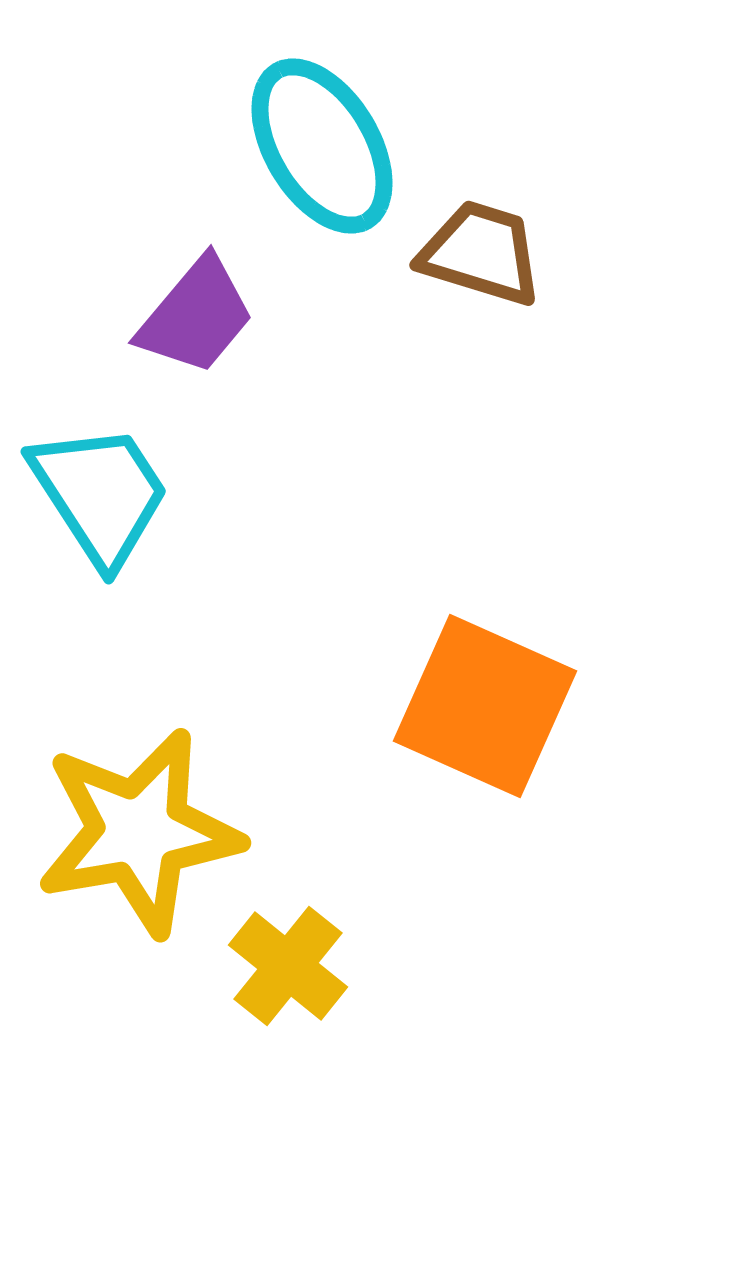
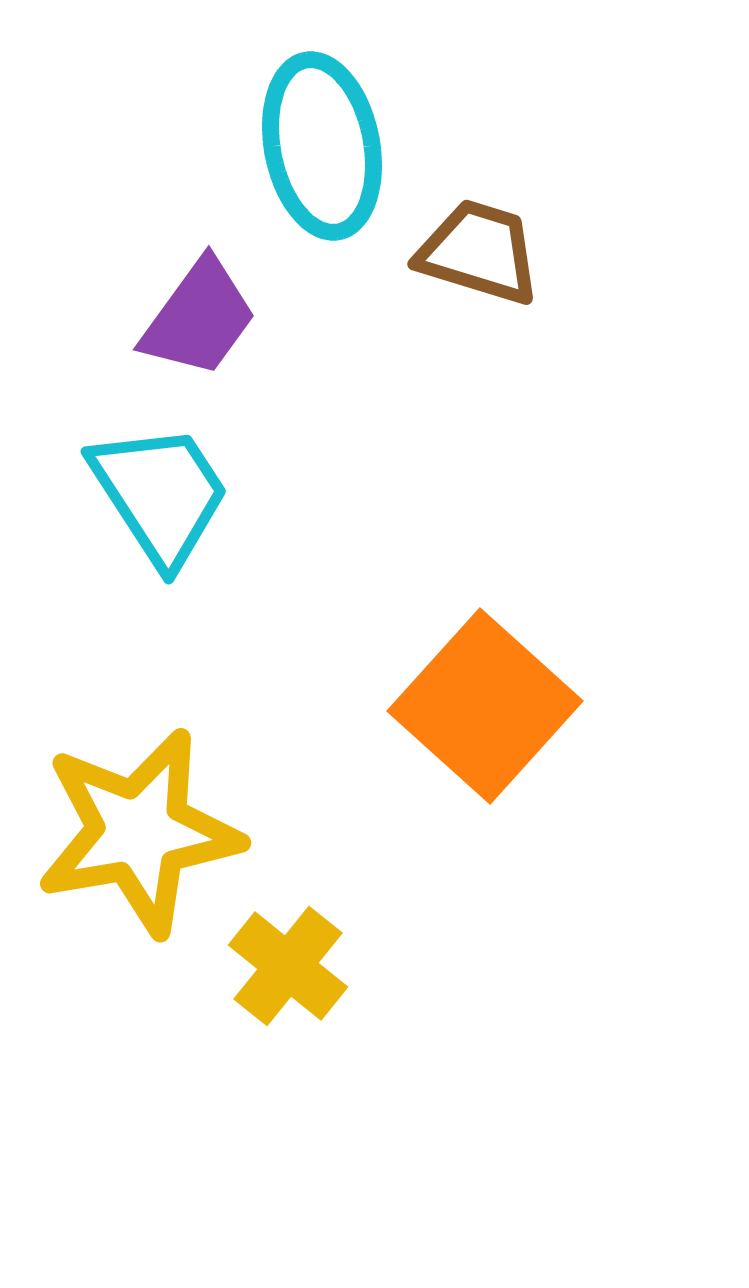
cyan ellipse: rotated 20 degrees clockwise
brown trapezoid: moved 2 px left, 1 px up
purple trapezoid: moved 3 px right, 2 px down; rotated 4 degrees counterclockwise
cyan trapezoid: moved 60 px right
orange square: rotated 18 degrees clockwise
